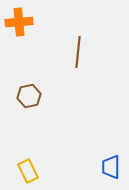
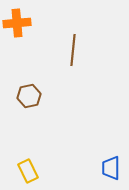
orange cross: moved 2 px left, 1 px down
brown line: moved 5 px left, 2 px up
blue trapezoid: moved 1 px down
